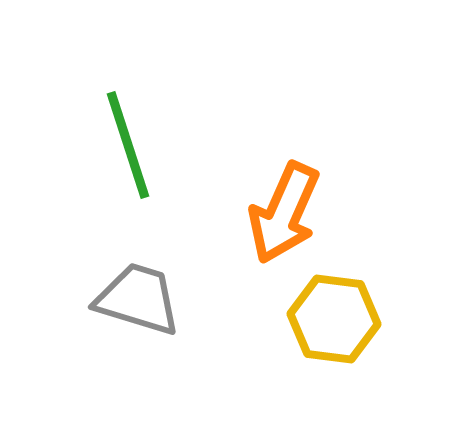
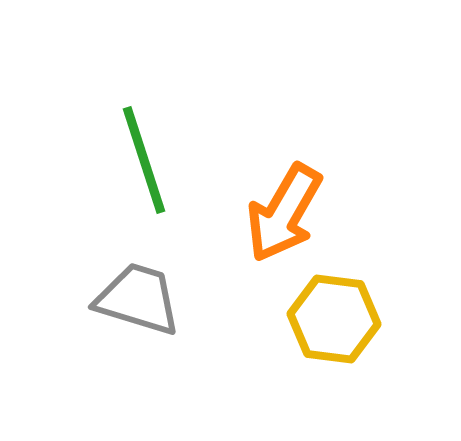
green line: moved 16 px right, 15 px down
orange arrow: rotated 6 degrees clockwise
